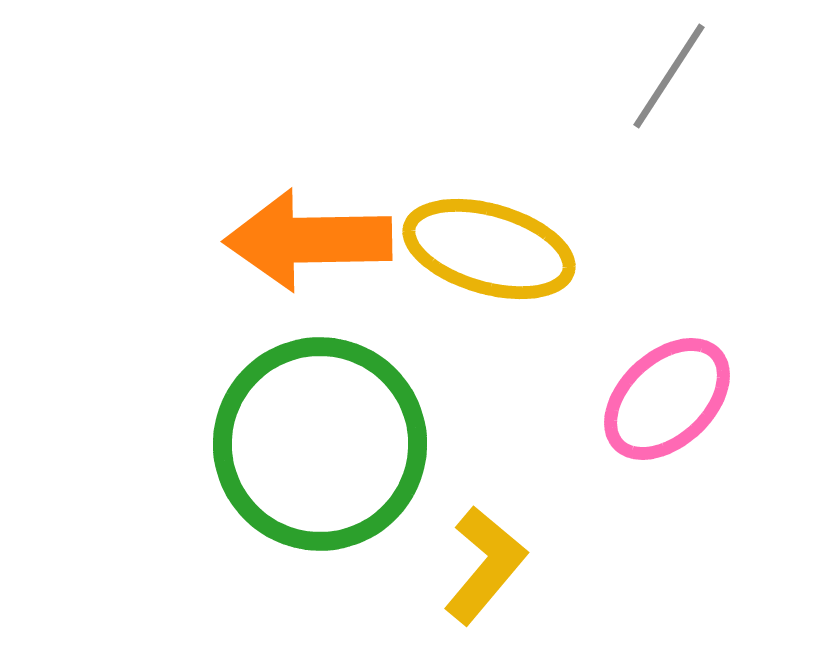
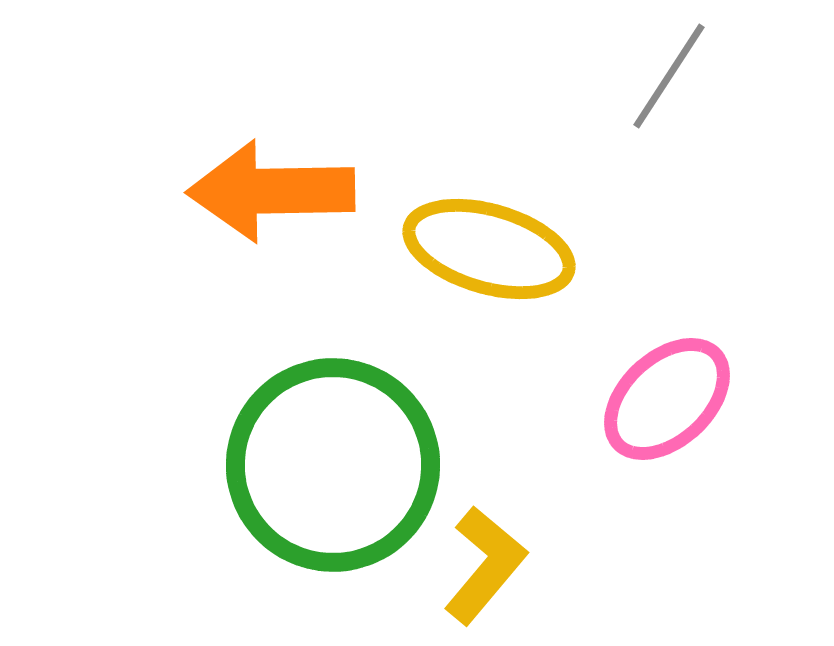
orange arrow: moved 37 px left, 49 px up
green circle: moved 13 px right, 21 px down
